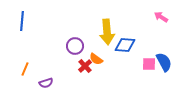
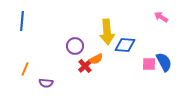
orange semicircle: rotated 64 degrees counterclockwise
purple semicircle: rotated 24 degrees clockwise
